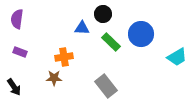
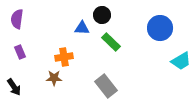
black circle: moved 1 px left, 1 px down
blue circle: moved 19 px right, 6 px up
purple rectangle: rotated 48 degrees clockwise
cyan trapezoid: moved 4 px right, 4 px down
